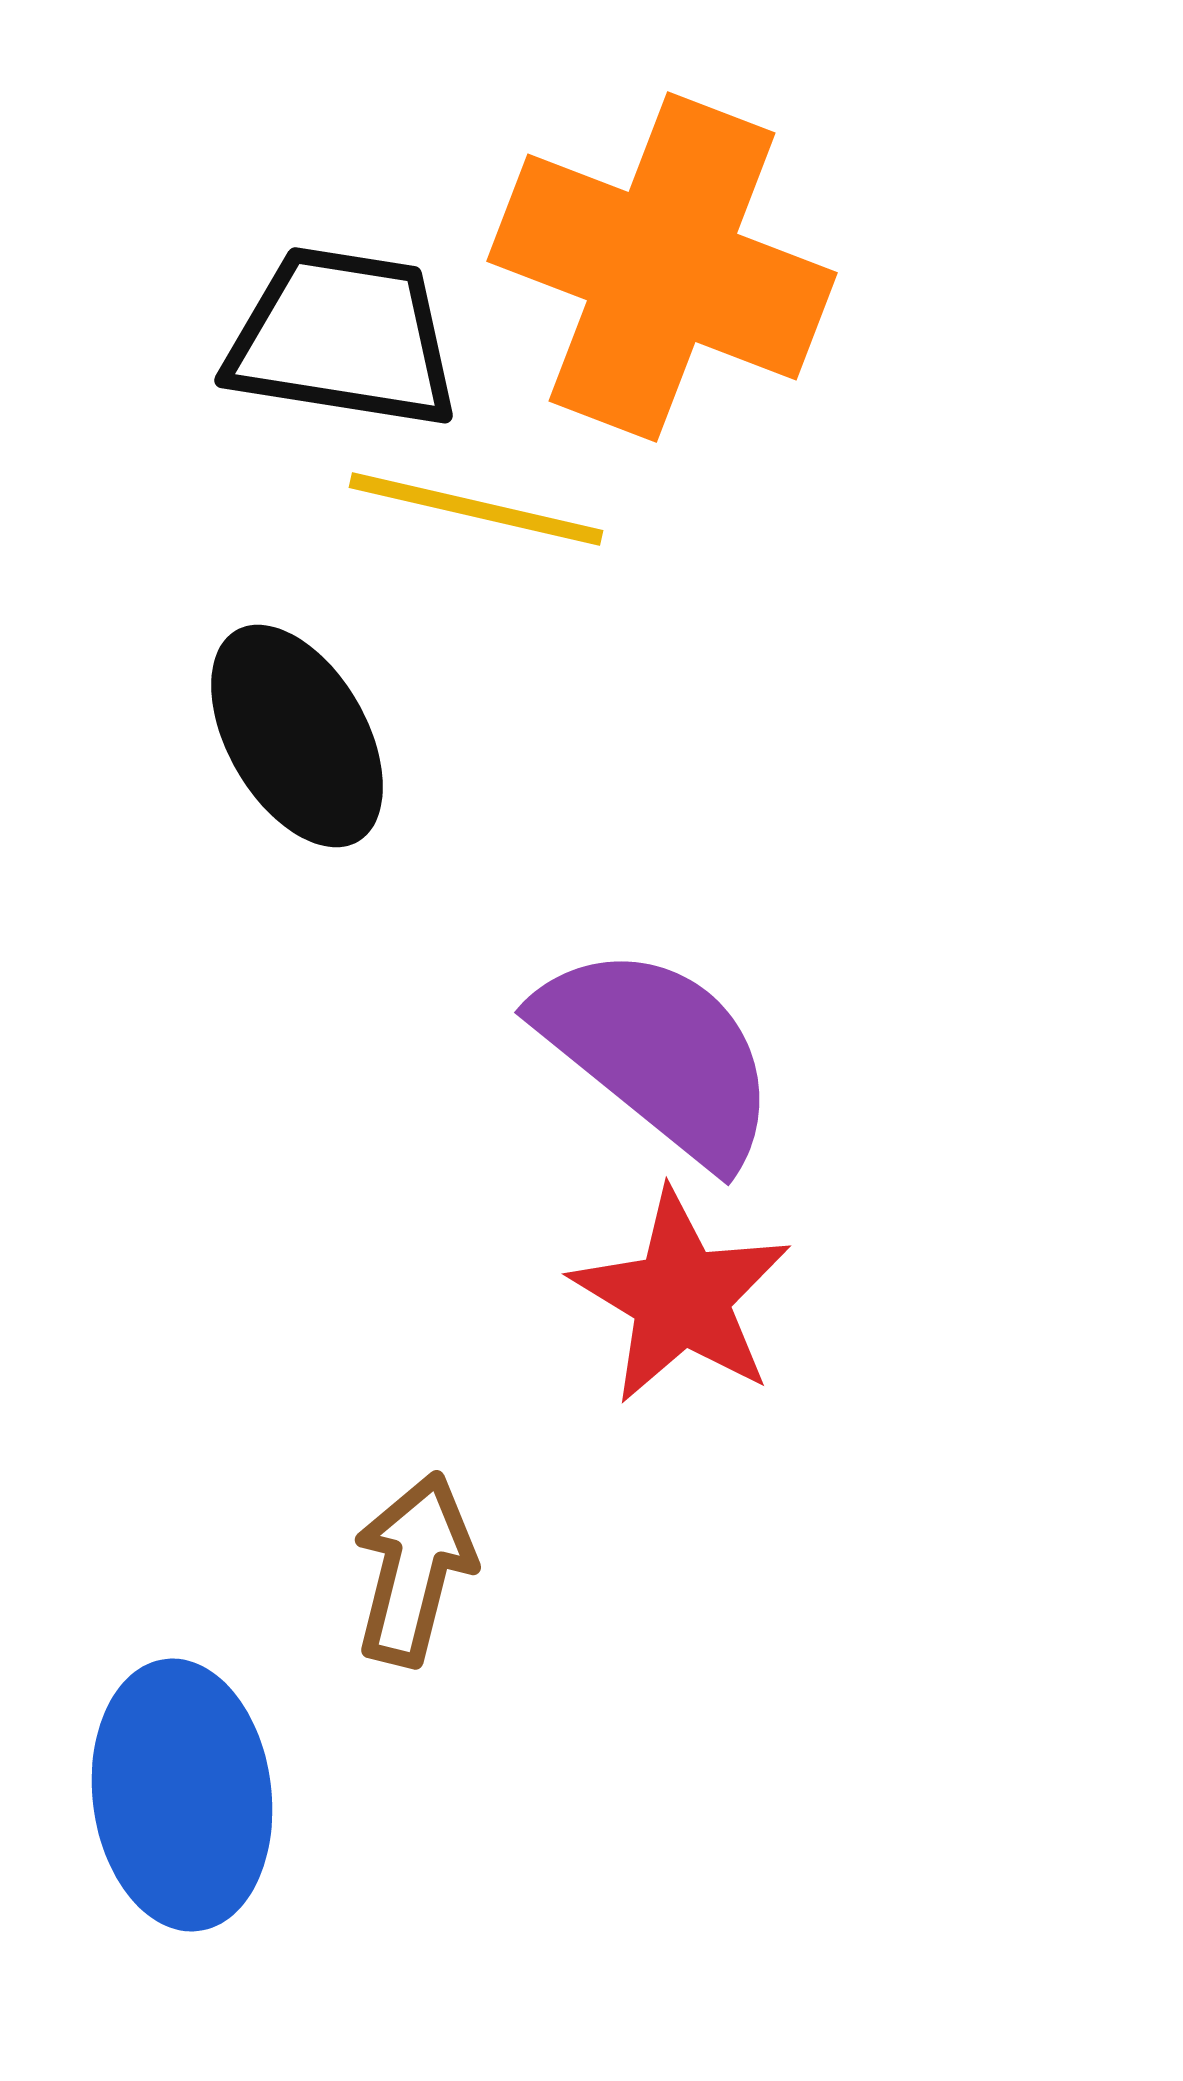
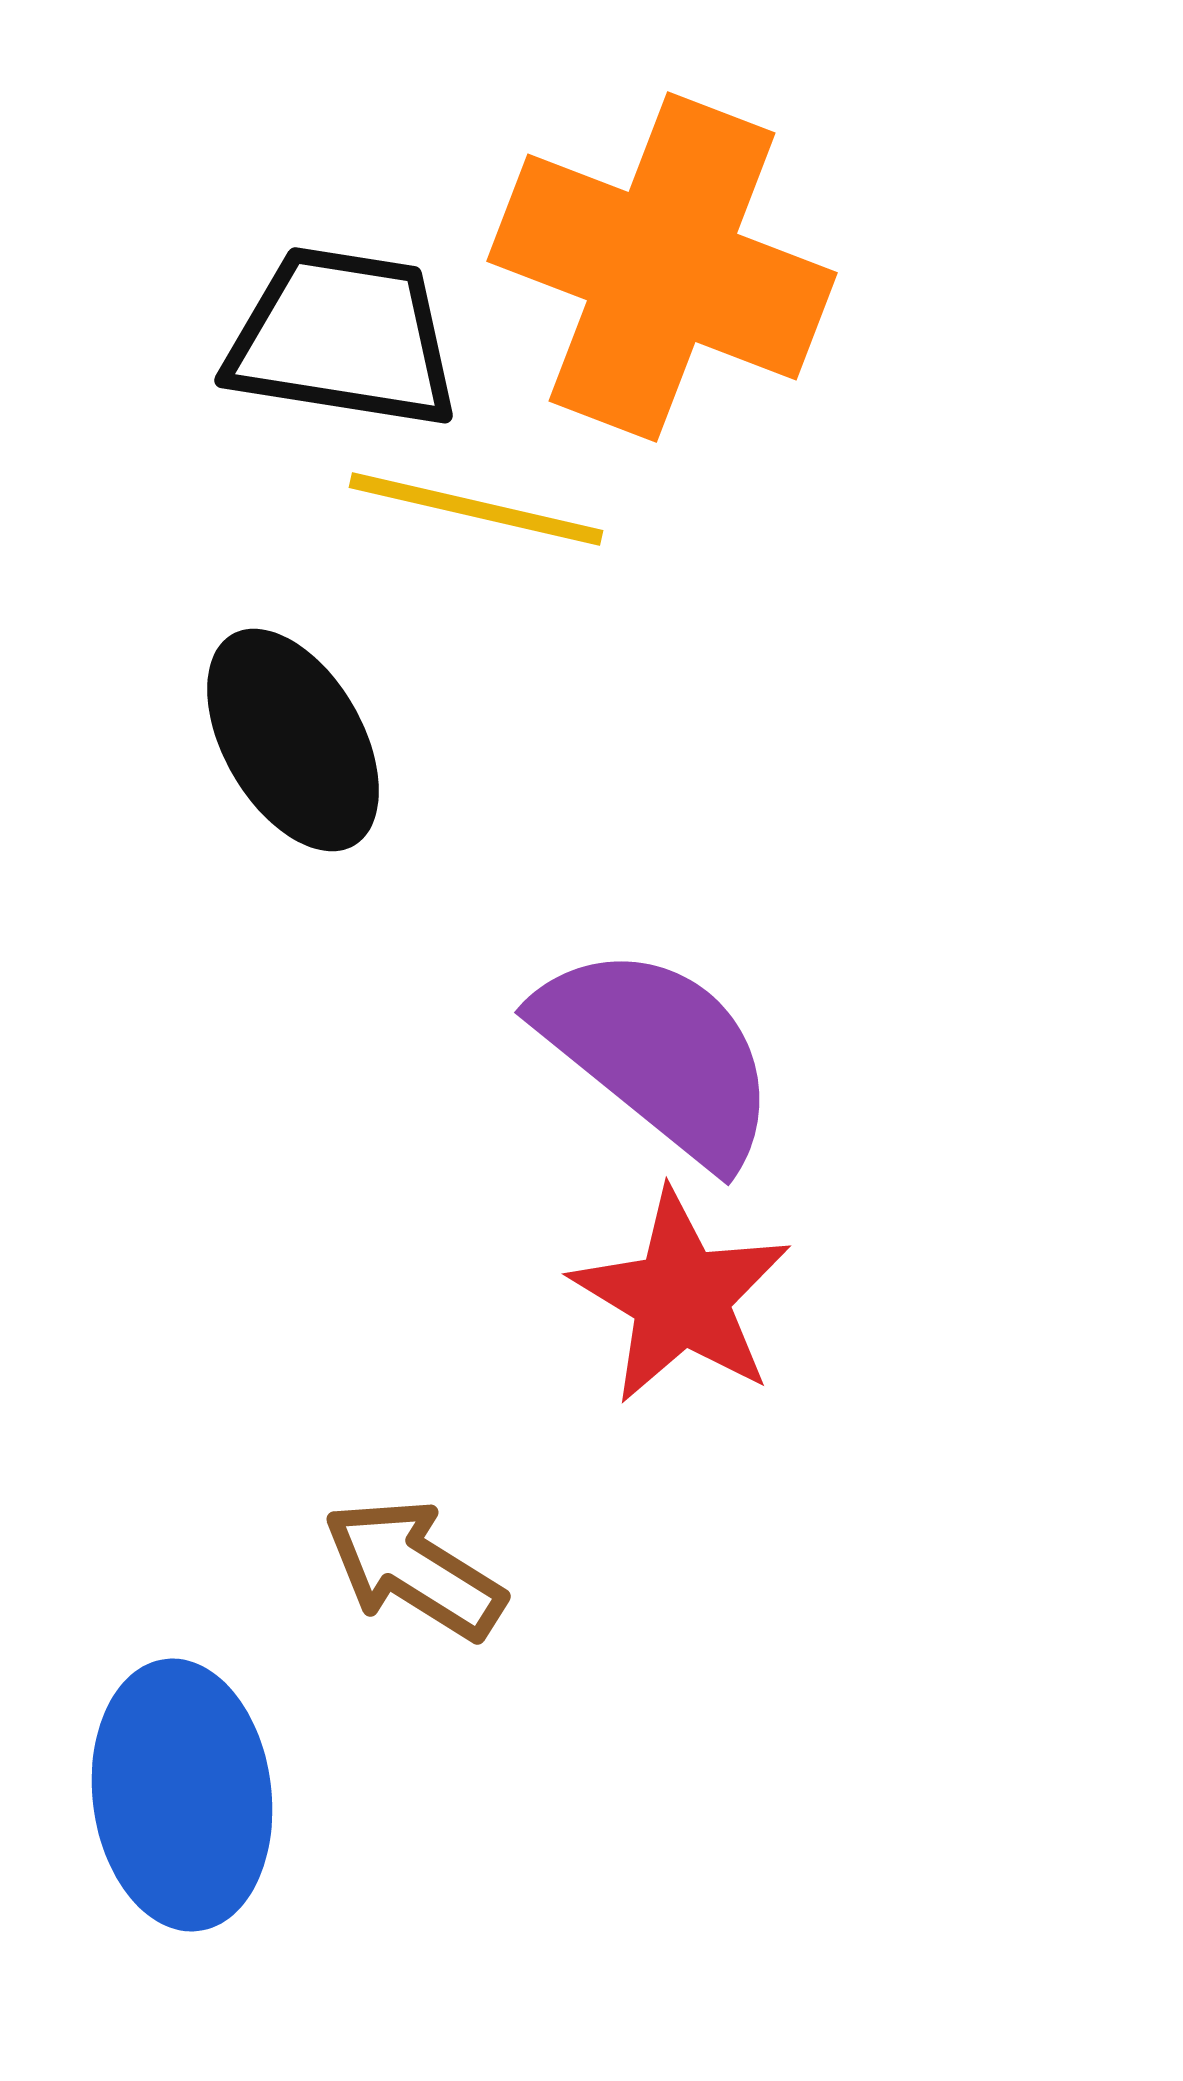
black ellipse: moved 4 px left, 4 px down
brown arrow: rotated 72 degrees counterclockwise
